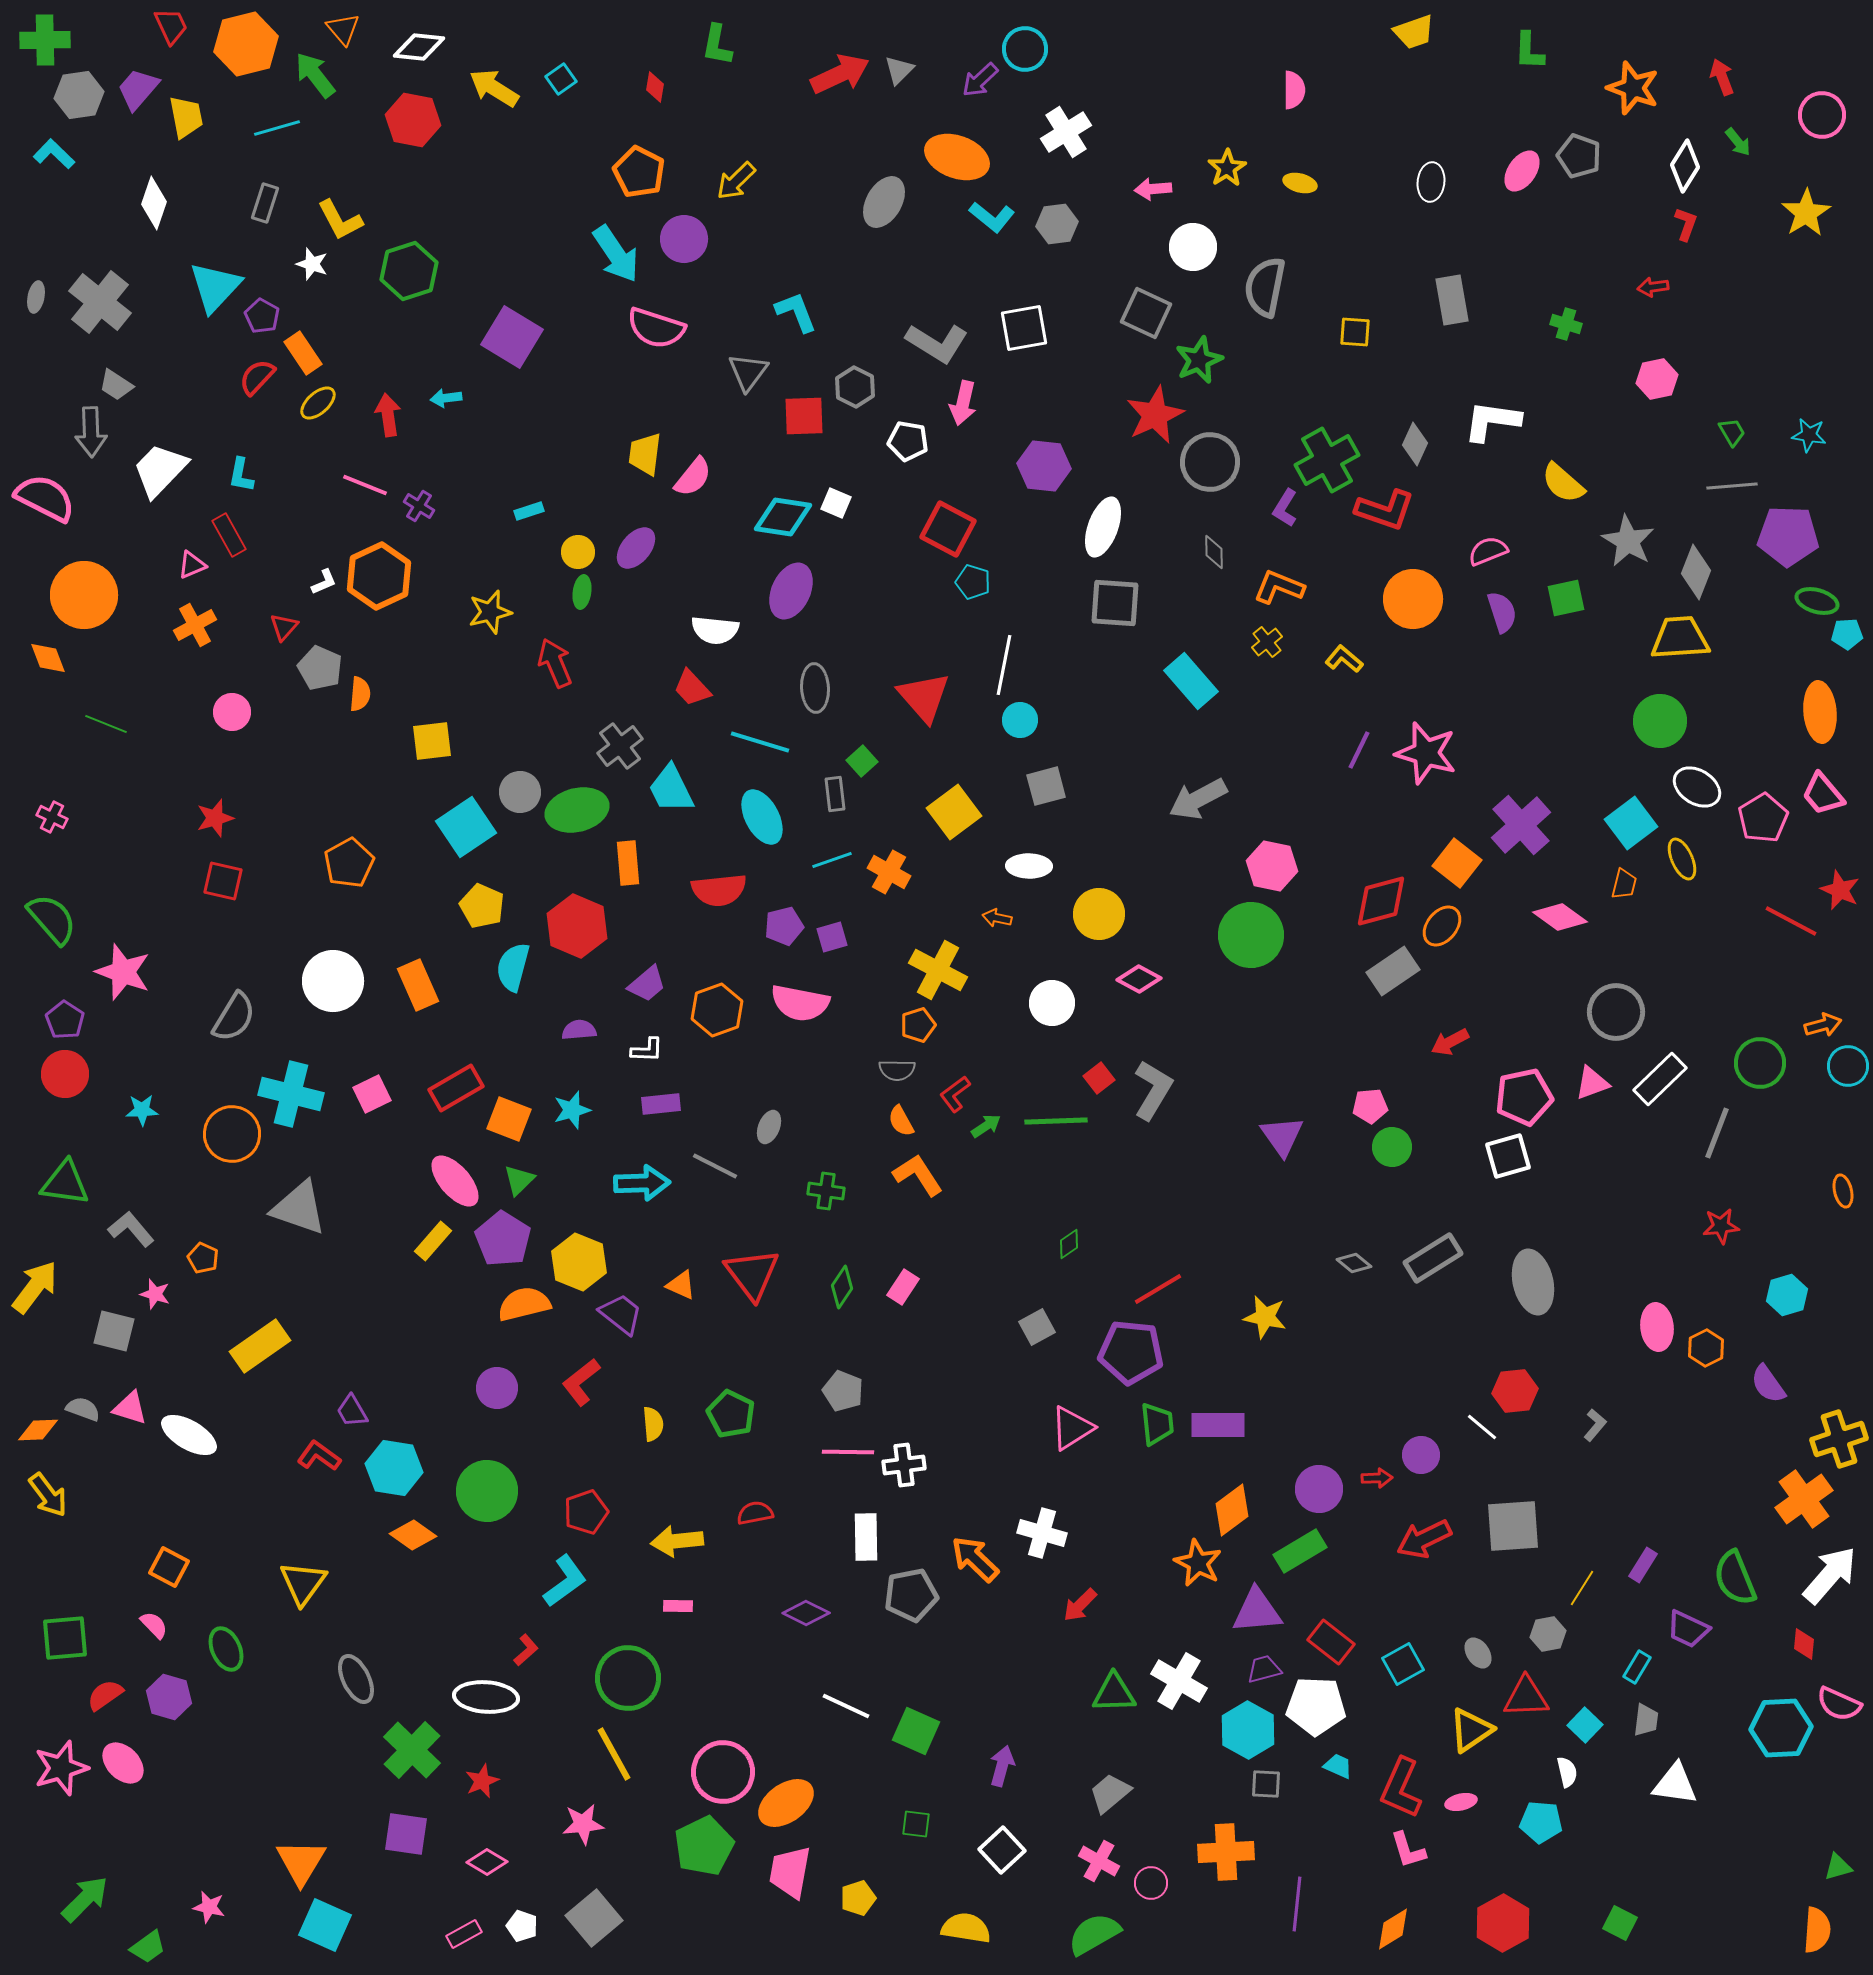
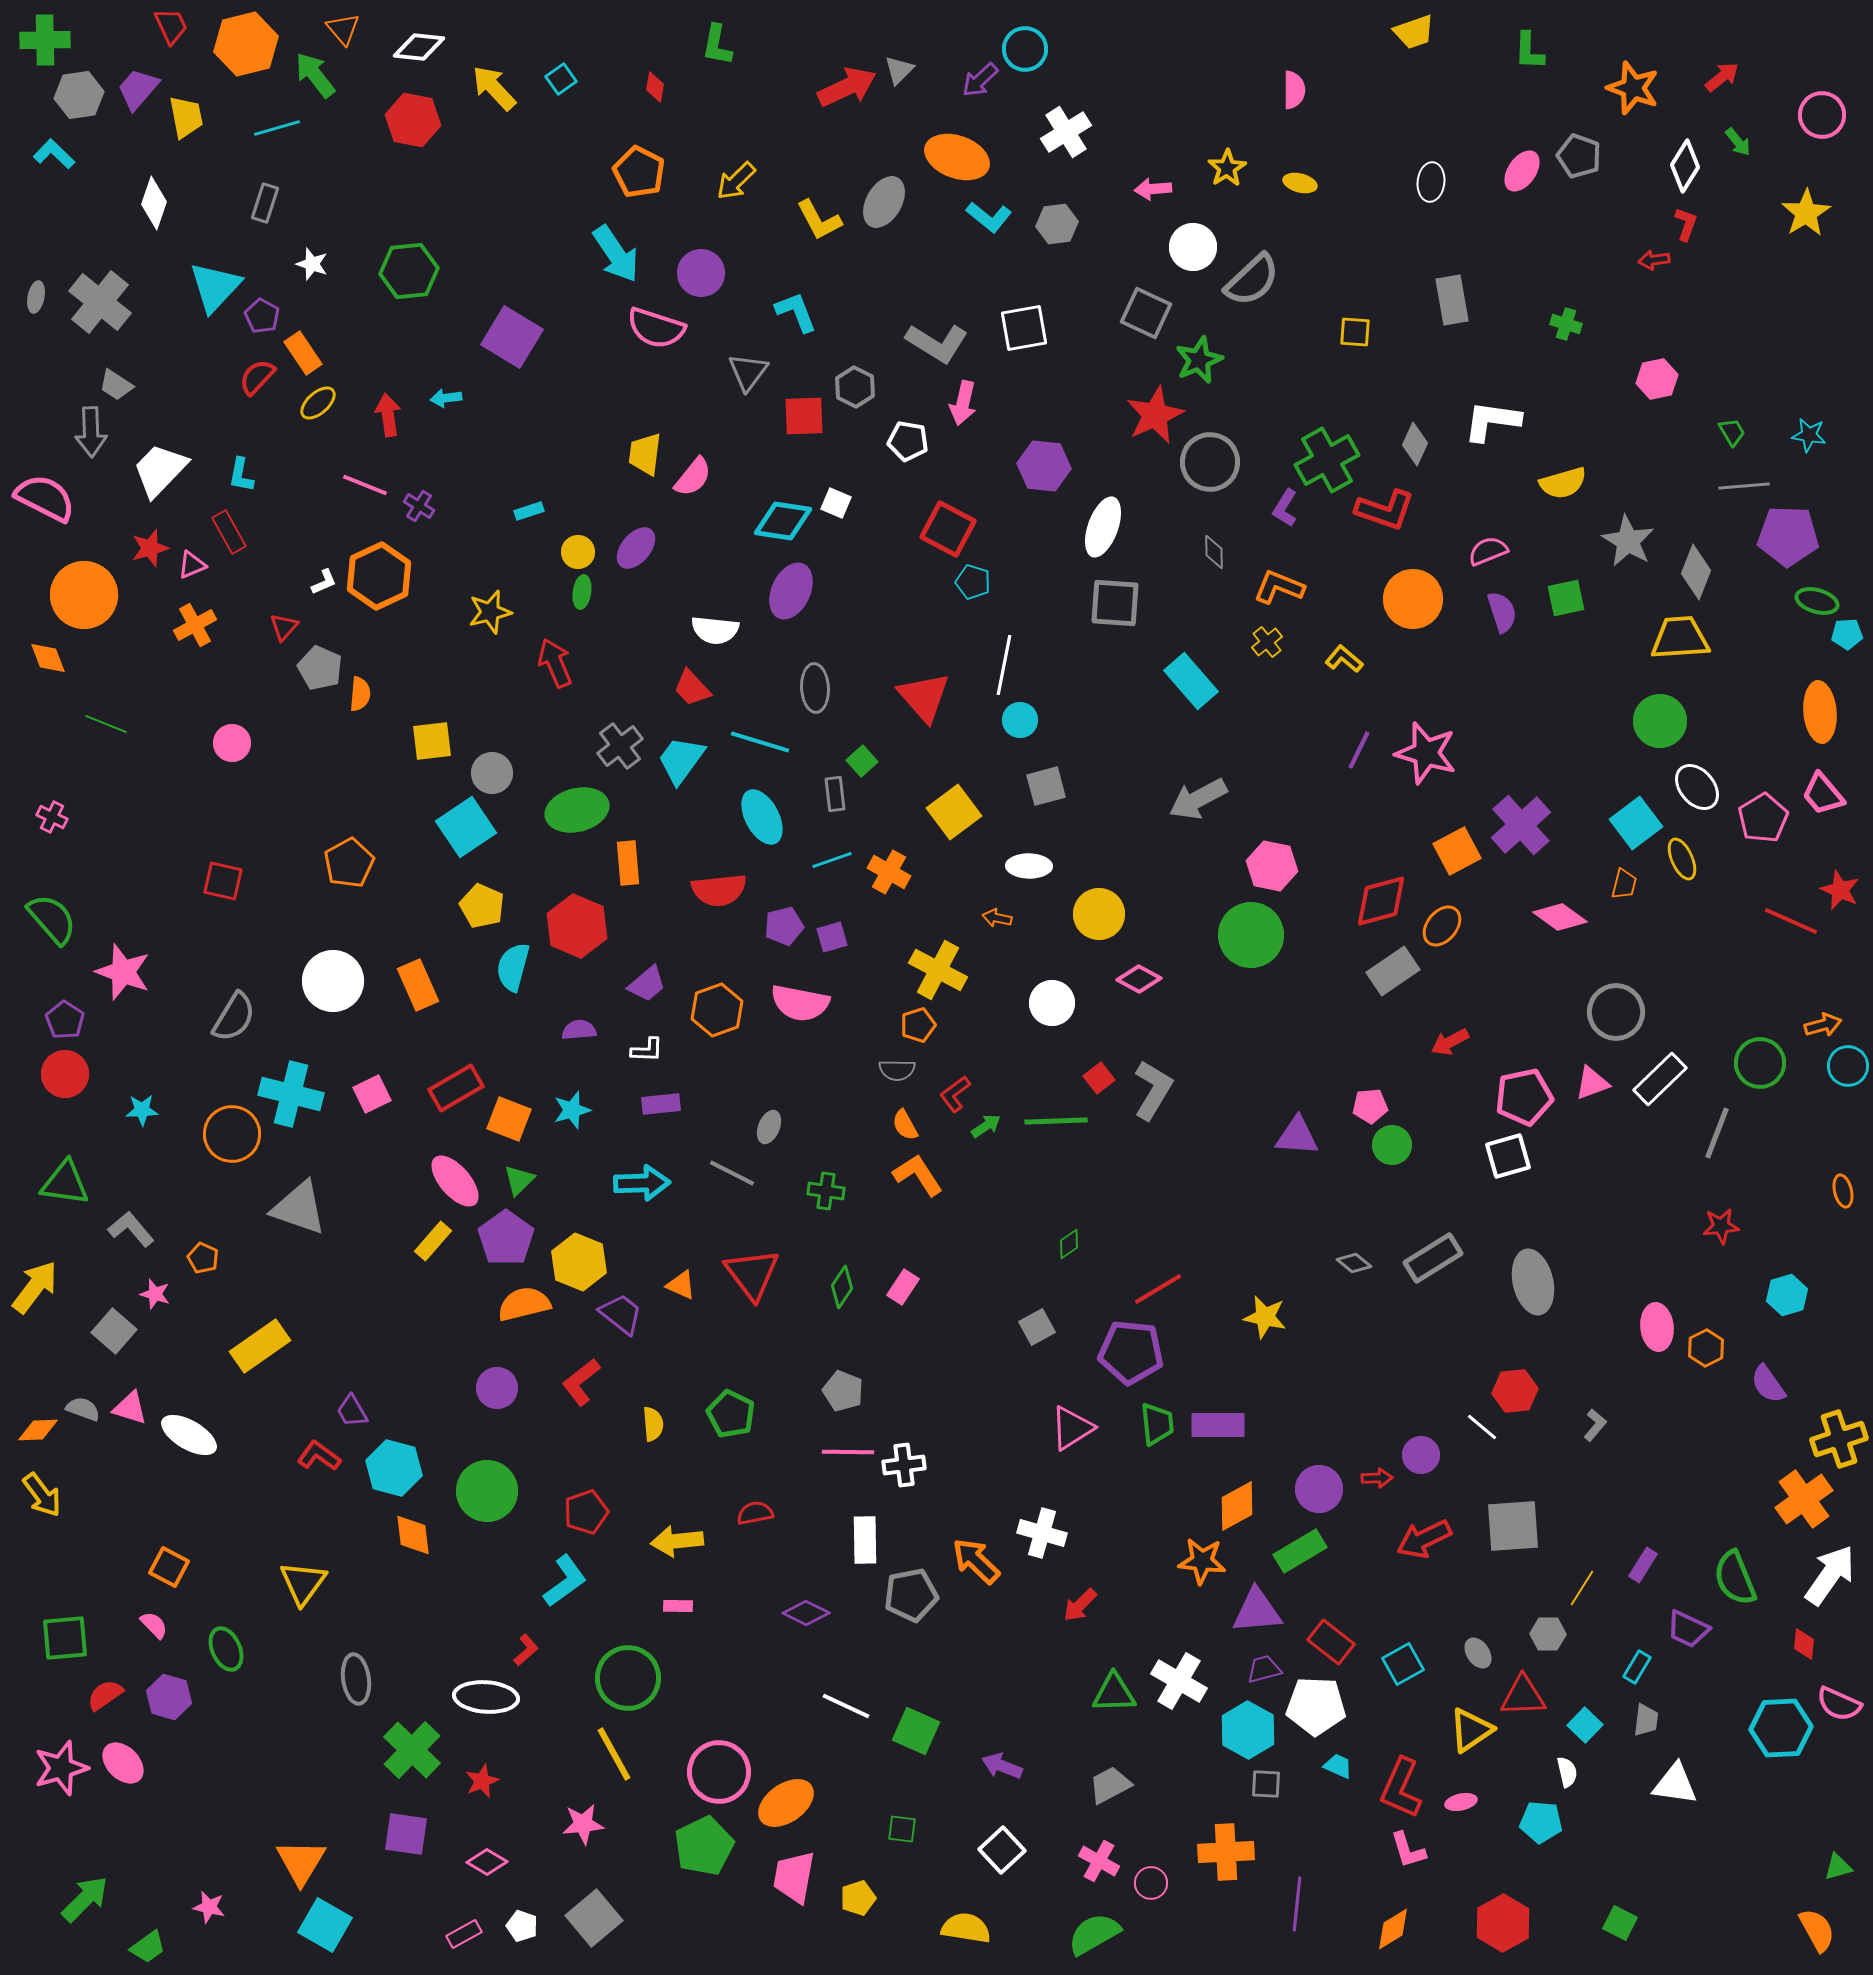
red arrow at (840, 74): moved 7 px right, 13 px down
red arrow at (1722, 77): rotated 72 degrees clockwise
yellow arrow at (494, 88): rotated 15 degrees clockwise
cyan L-shape at (992, 217): moved 3 px left
yellow L-shape at (340, 220): moved 479 px right
purple circle at (684, 239): moved 17 px right, 34 px down
green hexagon at (409, 271): rotated 12 degrees clockwise
gray semicircle at (1265, 287): moved 13 px left, 7 px up; rotated 144 degrees counterclockwise
red arrow at (1653, 287): moved 1 px right, 27 px up
yellow semicircle at (1563, 483): rotated 57 degrees counterclockwise
gray line at (1732, 486): moved 12 px right
cyan diamond at (783, 517): moved 4 px down
red rectangle at (229, 535): moved 3 px up
pink circle at (232, 712): moved 31 px down
white ellipse at (1697, 787): rotated 18 degrees clockwise
cyan trapezoid at (671, 789): moved 10 px right, 29 px up; rotated 62 degrees clockwise
gray circle at (520, 792): moved 28 px left, 19 px up
red star at (215, 818): moved 65 px left, 270 px up
cyan square at (1631, 823): moved 5 px right
orange square at (1457, 863): moved 12 px up; rotated 24 degrees clockwise
red line at (1791, 921): rotated 4 degrees counterclockwise
orange semicircle at (901, 1121): moved 4 px right, 4 px down
purple triangle at (1282, 1136): moved 15 px right; rotated 51 degrees counterclockwise
green circle at (1392, 1147): moved 2 px up
gray line at (715, 1166): moved 17 px right, 7 px down
purple pentagon at (503, 1239): moved 3 px right, 1 px up; rotated 4 degrees clockwise
gray square at (114, 1331): rotated 27 degrees clockwise
cyan hexagon at (394, 1468): rotated 6 degrees clockwise
yellow arrow at (48, 1495): moved 6 px left
orange diamond at (1232, 1510): moved 5 px right, 4 px up; rotated 8 degrees clockwise
orange diamond at (413, 1535): rotated 48 degrees clockwise
white rectangle at (866, 1537): moved 1 px left, 3 px down
orange arrow at (975, 1559): moved 1 px right, 2 px down
orange star at (1198, 1563): moved 4 px right, 2 px up; rotated 21 degrees counterclockwise
white arrow at (1830, 1575): rotated 6 degrees counterclockwise
gray hexagon at (1548, 1634): rotated 12 degrees clockwise
gray ellipse at (356, 1679): rotated 18 degrees clockwise
red triangle at (1526, 1697): moved 3 px left, 1 px up
purple arrow at (1002, 1766): rotated 84 degrees counterclockwise
pink circle at (723, 1772): moved 4 px left
gray trapezoid at (1110, 1793): moved 8 px up; rotated 12 degrees clockwise
green square at (916, 1824): moved 14 px left, 5 px down
pink trapezoid at (790, 1872): moved 4 px right, 5 px down
cyan square at (325, 1925): rotated 6 degrees clockwise
orange semicircle at (1817, 1930): rotated 33 degrees counterclockwise
